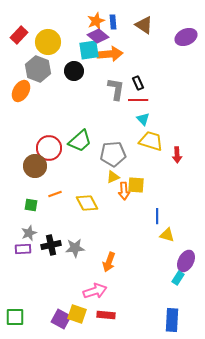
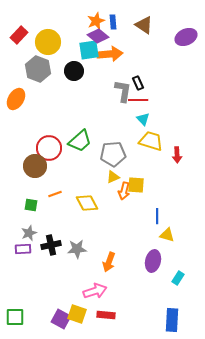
gray L-shape at (116, 89): moved 7 px right, 2 px down
orange ellipse at (21, 91): moved 5 px left, 8 px down
orange arrow at (124, 191): rotated 18 degrees clockwise
gray star at (75, 248): moved 2 px right, 1 px down
purple ellipse at (186, 261): moved 33 px left; rotated 15 degrees counterclockwise
